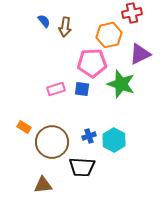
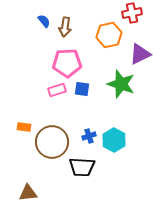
pink pentagon: moved 25 px left
pink rectangle: moved 1 px right, 1 px down
orange rectangle: rotated 24 degrees counterclockwise
brown triangle: moved 15 px left, 8 px down
